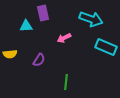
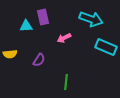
purple rectangle: moved 4 px down
